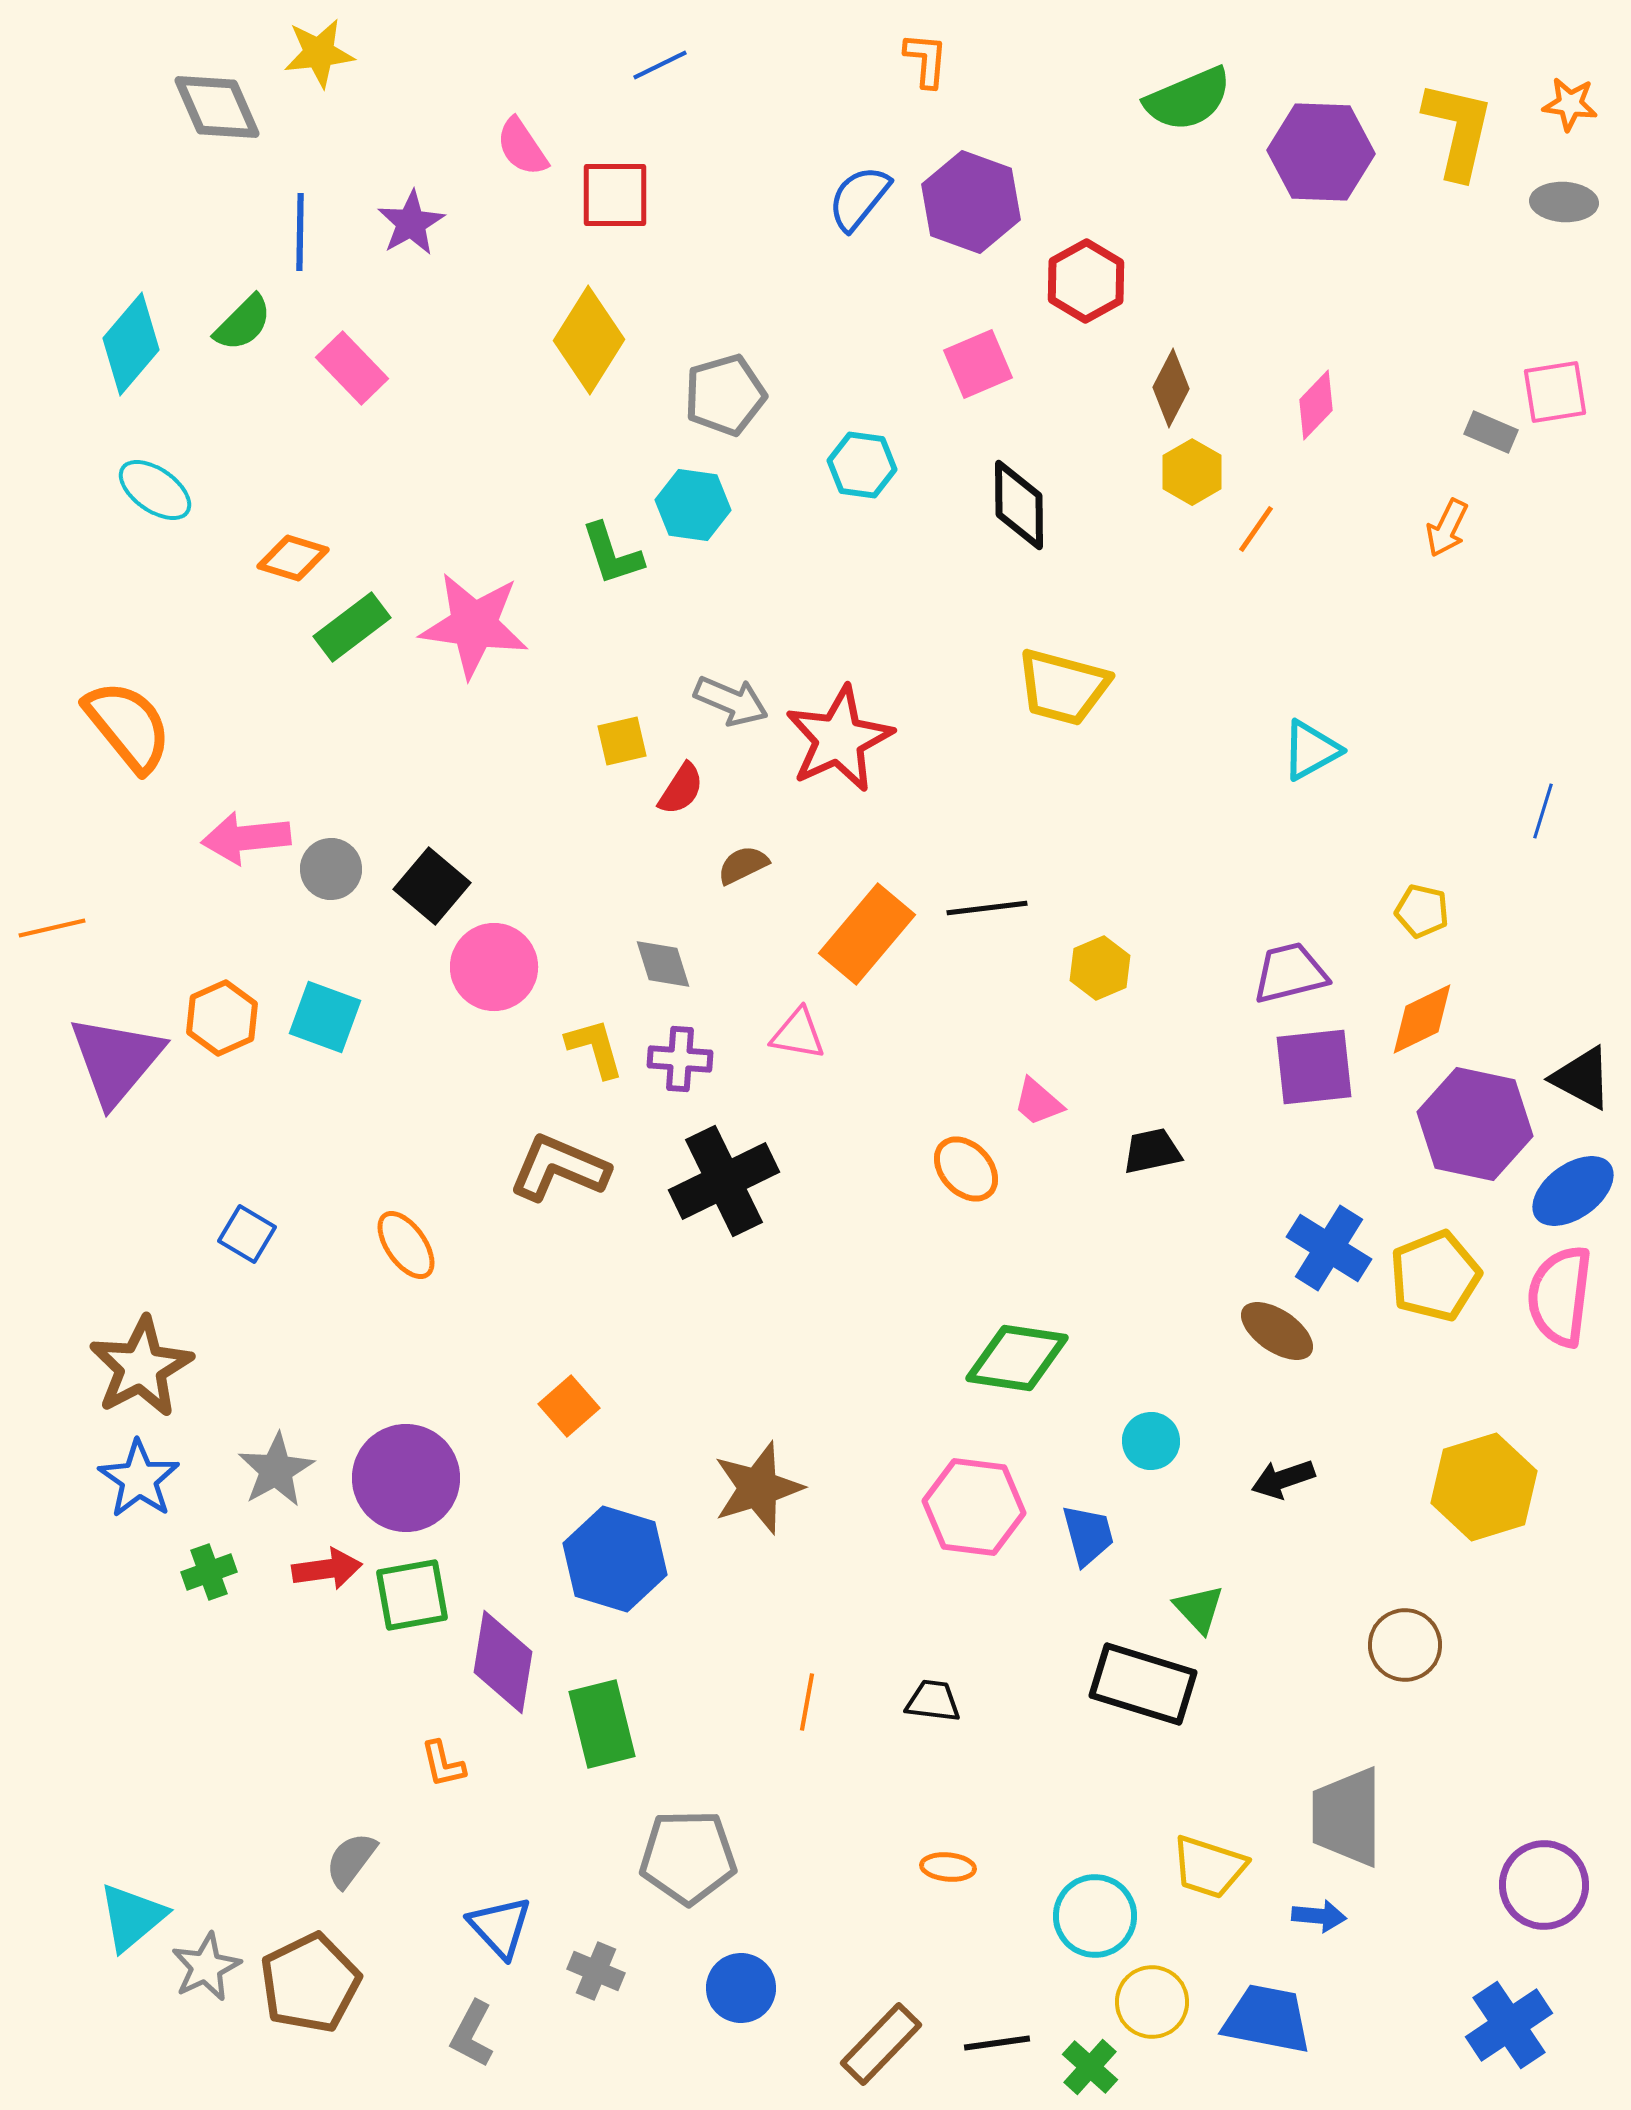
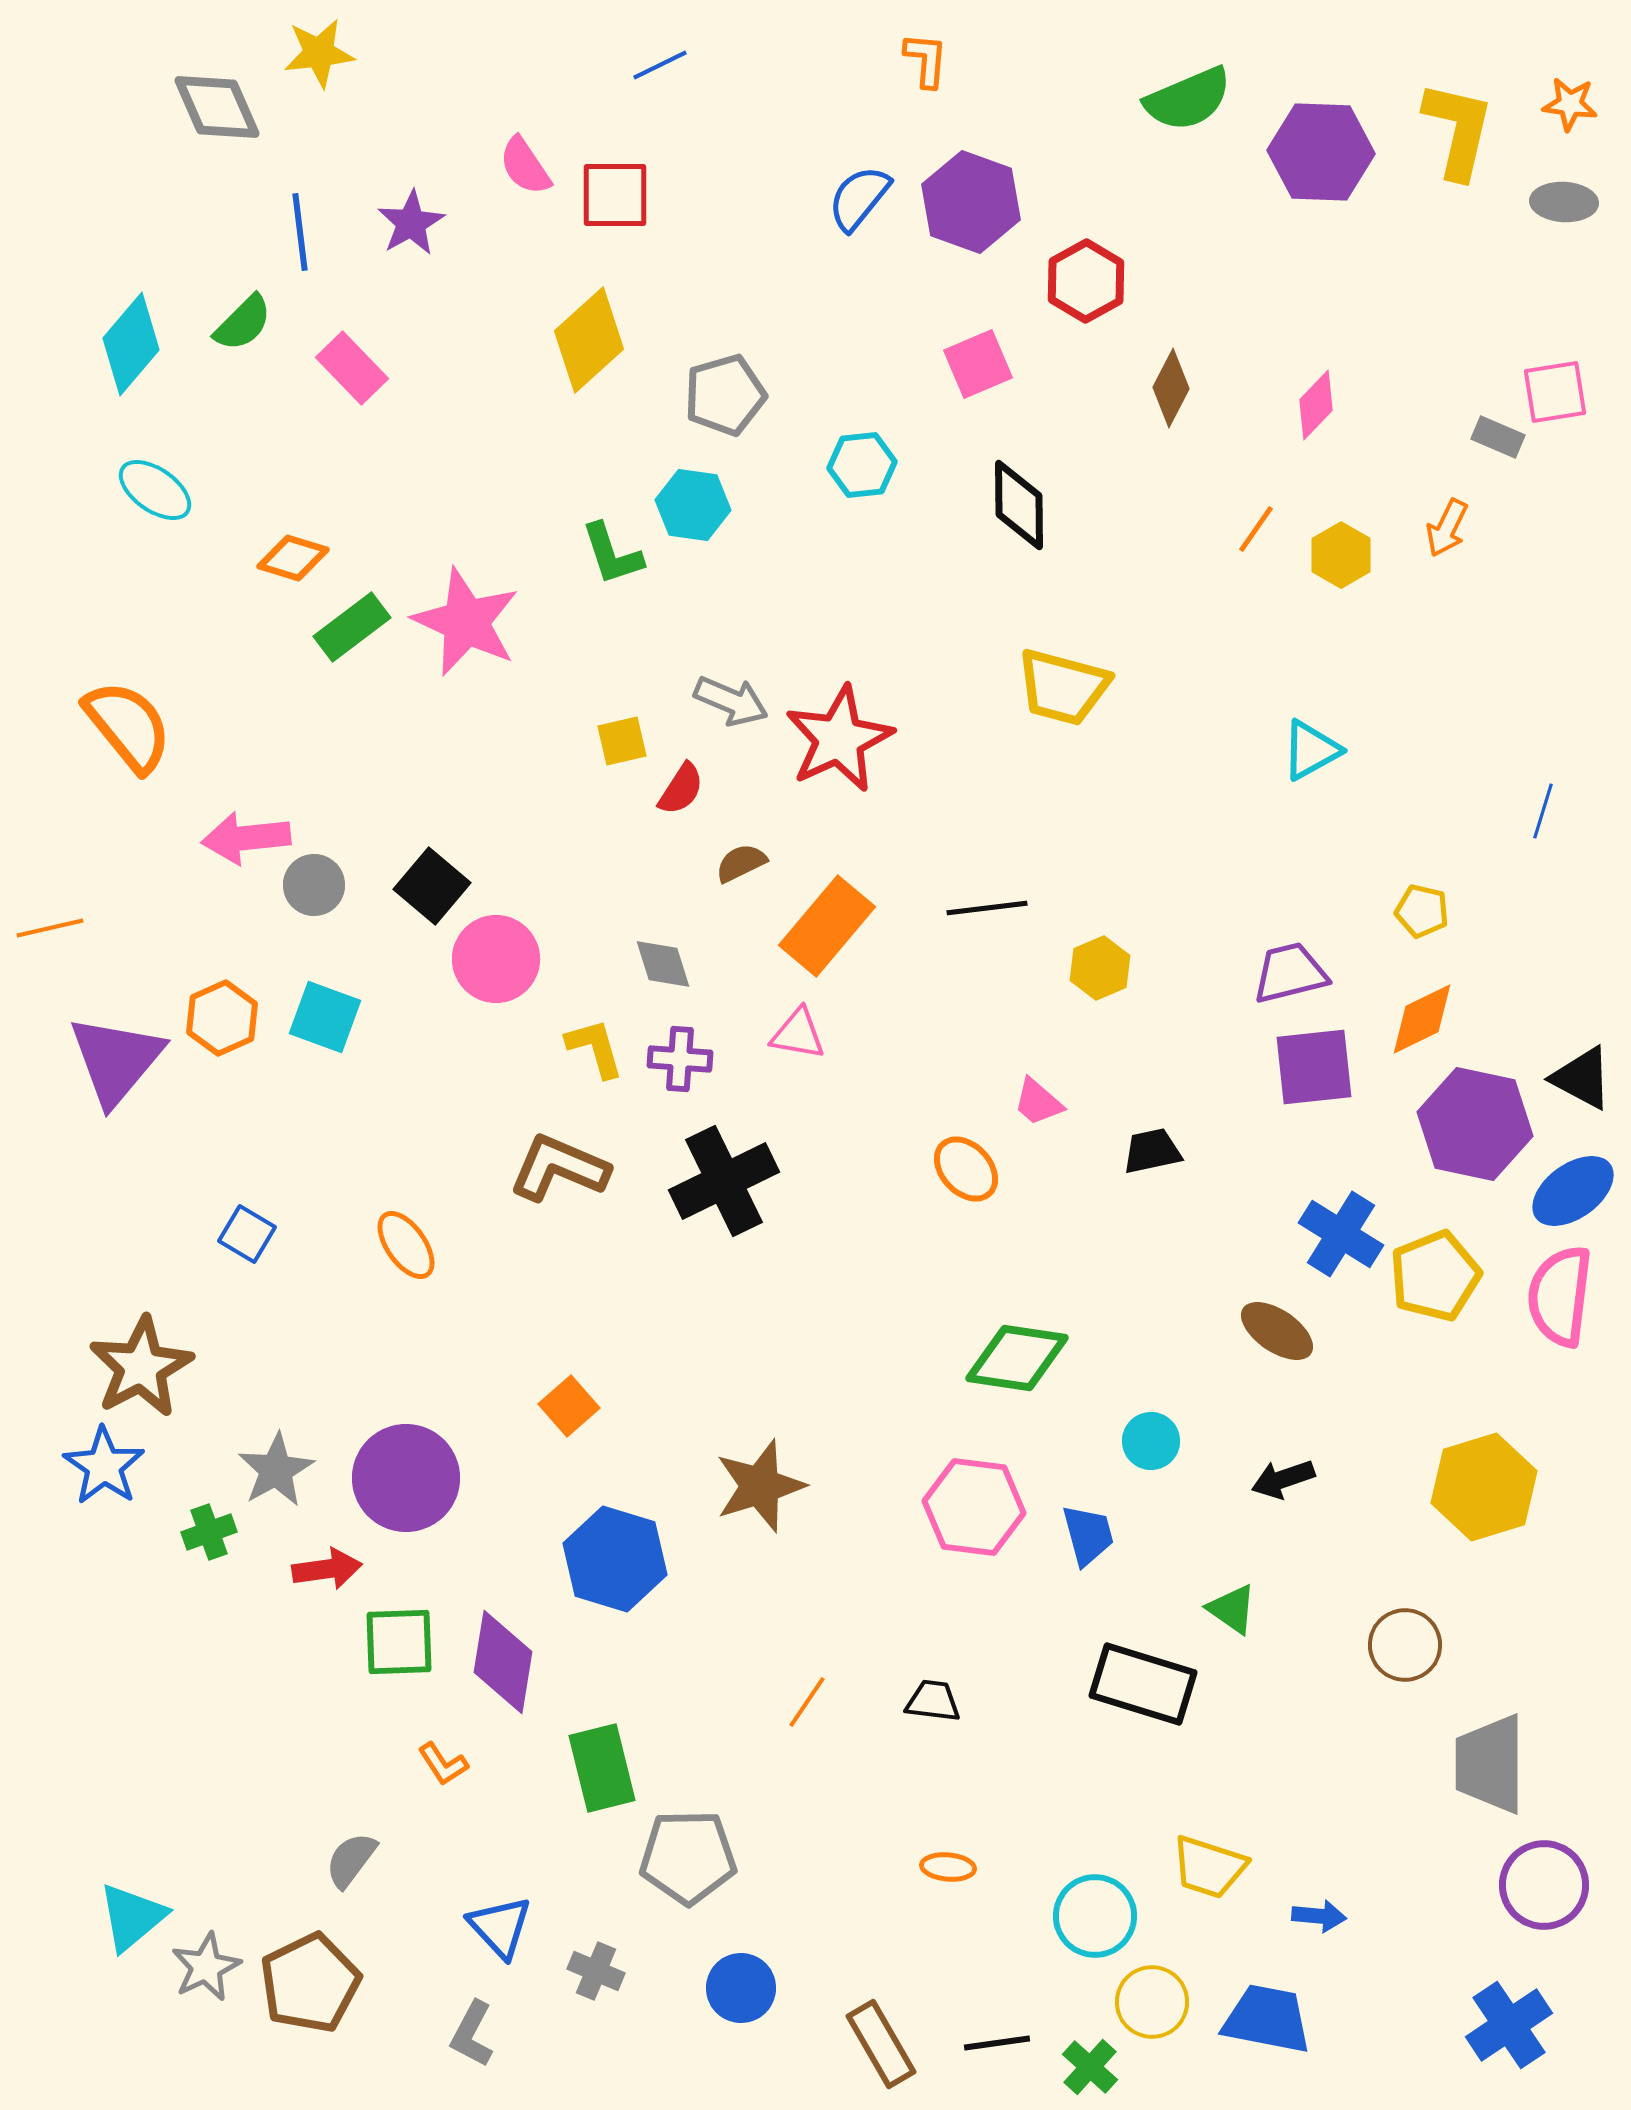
pink semicircle at (522, 147): moved 3 px right, 19 px down
blue line at (300, 232): rotated 8 degrees counterclockwise
yellow diamond at (589, 340): rotated 16 degrees clockwise
gray rectangle at (1491, 432): moved 7 px right, 5 px down
cyan hexagon at (862, 465): rotated 14 degrees counterclockwise
yellow hexagon at (1192, 472): moved 149 px right, 83 px down
pink star at (474, 625): moved 8 px left, 3 px up; rotated 17 degrees clockwise
brown semicircle at (743, 865): moved 2 px left, 2 px up
gray circle at (331, 869): moved 17 px left, 16 px down
orange line at (52, 928): moved 2 px left
orange rectangle at (867, 934): moved 40 px left, 8 px up
pink circle at (494, 967): moved 2 px right, 8 px up
blue cross at (1329, 1248): moved 12 px right, 14 px up
blue star at (139, 1479): moved 35 px left, 13 px up
brown star at (758, 1488): moved 2 px right, 2 px up
green cross at (209, 1572): moved 40 px up
green square at (412, 1595): moved 13 px left, 47 px down; rotated 8 degrees clockwise
green triangle at (1199, 1609): moved 33 px right; rotated 12 degrees counterclockwise
orange line at (807, 1702): rotated 24 degrees clockwise
green rectangle at (602, 1724): moved 44 px down
orange L-shape at (443, 1764): rotated 20 degrees counterclockwise
gray trapezoid at (1347, 1817): moved 143 px right, 53 px up
brown rectangle at (881, 2044): rotated 74 degrees counterclockwise
